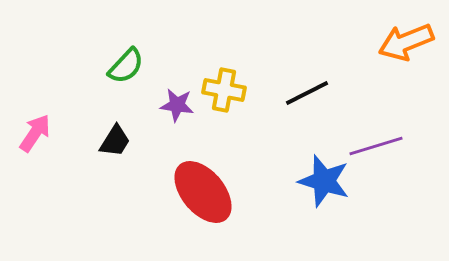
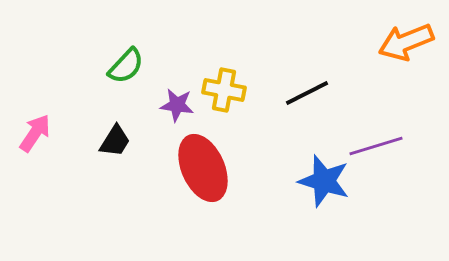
red ellipse: moved 24 px up; rotated 16 degrees clockwise
